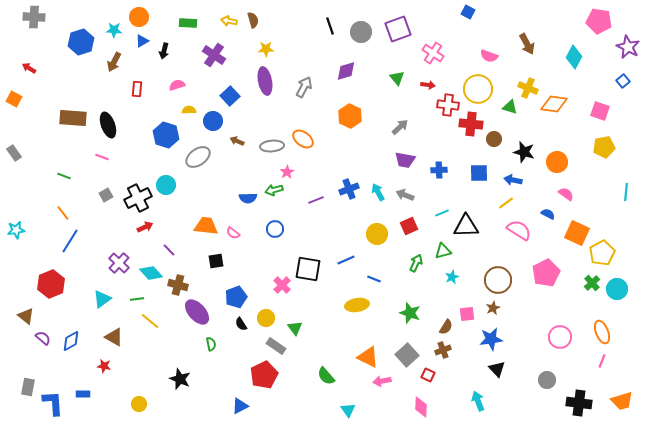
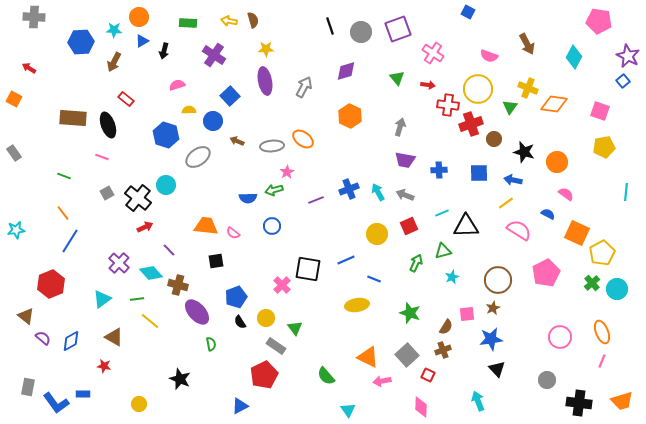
blue hexagon at (81, 42): rotated 15 degrees clockwise
purple star at (628, 47): moved 9 px down
red rectangle at (137, 89): moved 11 px left, 10 px down; rotated 56 degrees counterclockwise
green triangle at (510, 107): rotated 49 degrees clockwise
red cross at (471, 124): rotated 25 degrees counterclockwise
gray arrow at (400, 127): rotated 30 degrees counterclockwise
gray square at (106, 195): moved 1 px right, 2 px up
black cross at (138, 198): rotated 24 degrees counterclockwise
blue circle at (275, 229): moved 3 px left, 3 px up
black semicircle at (241, 324): moved 1 px left, 2 px up
blue L-shape at (53, 403): moved 3 px right; rotated 148 degrees clockwise
